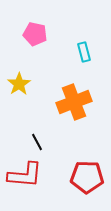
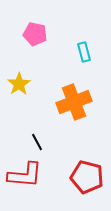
red pentagon: rotated 12 degrees clockwise
